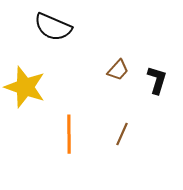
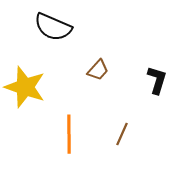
brown trapezoid: moved 20 px left
